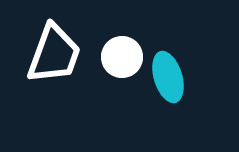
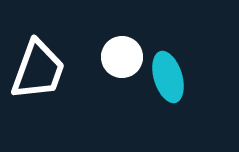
white trapezoid: moved 16 px left, 16 px down
